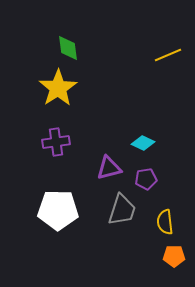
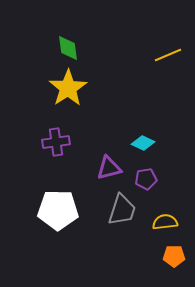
yellow star: moved 10 px right
yellow semicircle: rotated 90 degrees clockwise
